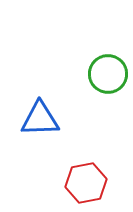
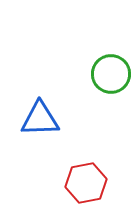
green circle: moved 3 px right
